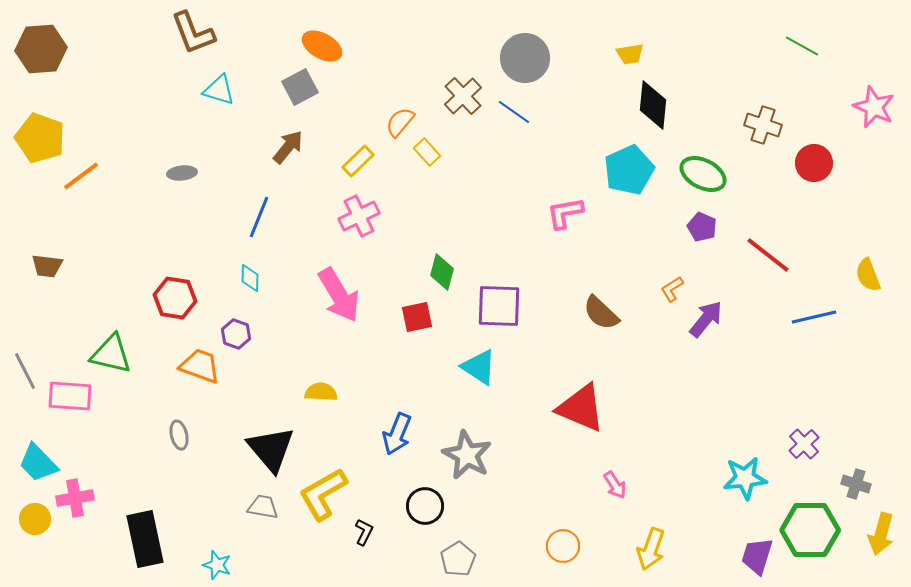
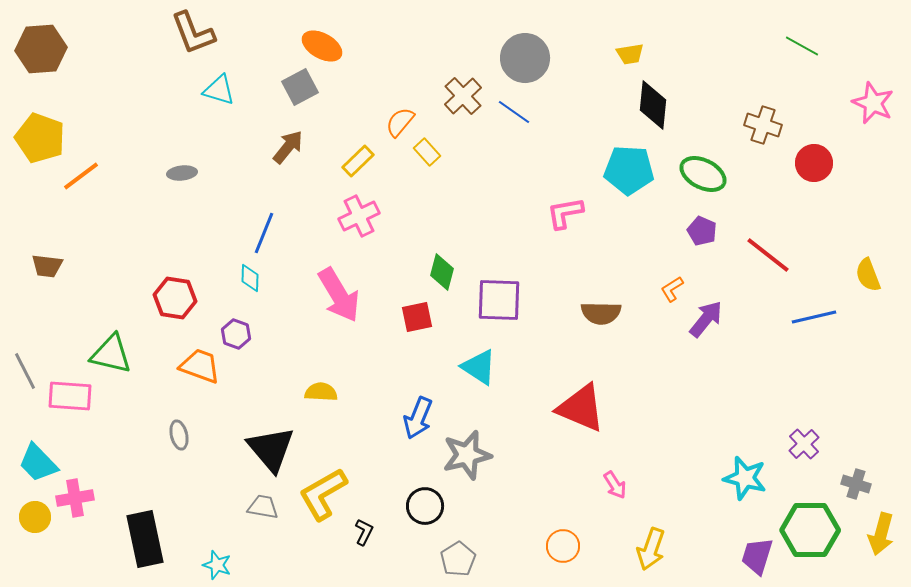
pink star at (874, 107): moved 1 px left, 4 px up
cyan pentagon at (629, 170): rotated 27 degrees clockwise
blue line at (259, 217): moved 5 px right, 16 px down
purple pentagon at (702, 227): moved 4 px down
purple square at (499, 306): moved 6 px up
brown semicircle at (601, 313): rotated 42 degrees counterclockwise
blue arrow at (397, 434): moved 21 px right, 16 px up
gray star at (467, 455): rotated 30 degrees clockwise
cyan star at (745, 478): rotated 21 degrees clockwise
yellow circle at (35, 519): moved 2 px up
